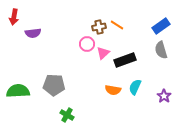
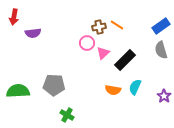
pink circle: moved 1 px up
black rectangle: rotated 25 degrees counterclockwise
